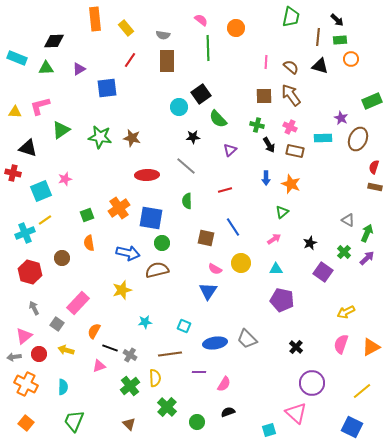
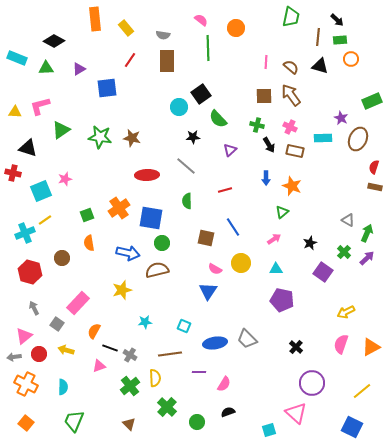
black diamond at (54, 41): rotated 30 degrees clockwise
orange star at (291, 184): moved 1 px right, 2 px down
